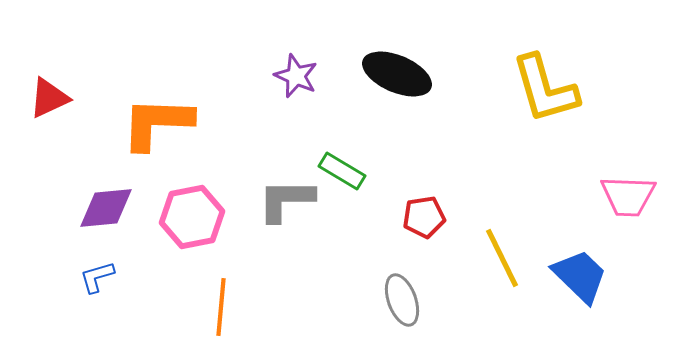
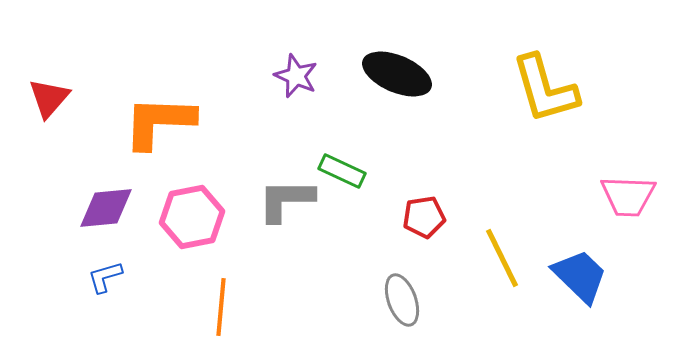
red triangle: rotated 24 degrees counterclockwise
orange L-shape: moved 2 px right, 1 px up
green rectangle: rotated 6 degrees counterclockwise
blue L-shape: moved 8 px right
